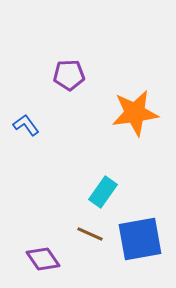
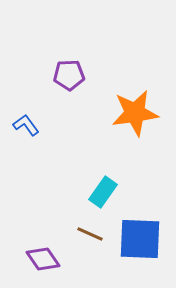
blue square: rotated 12 degrees clockwise
